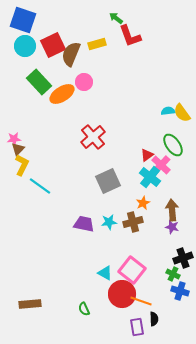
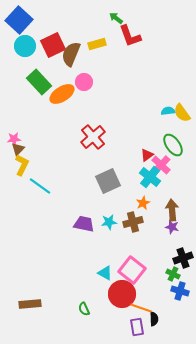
blue square: moved 4 px left; rotated 24 degrees clockwise
orange line: moved 7 px down
